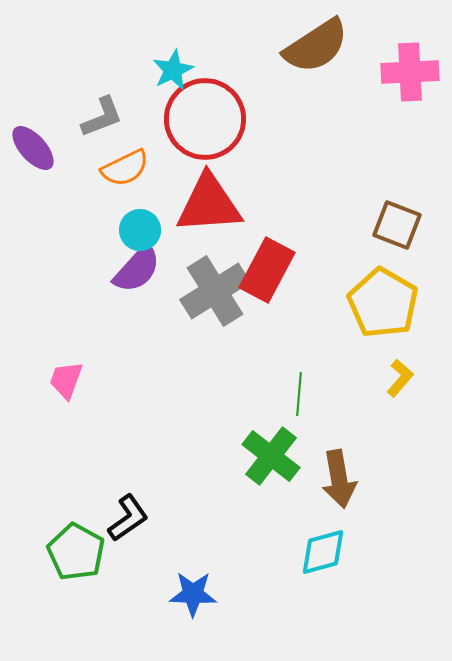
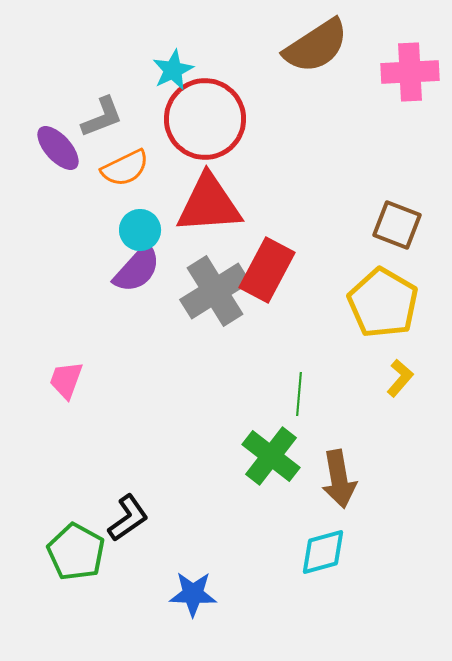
purple ellipse: moved 25 px right
